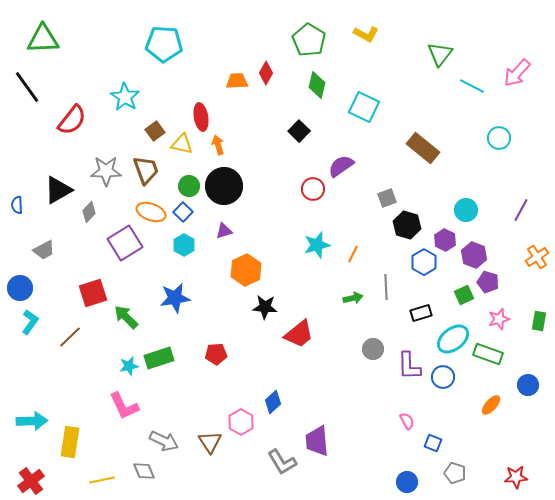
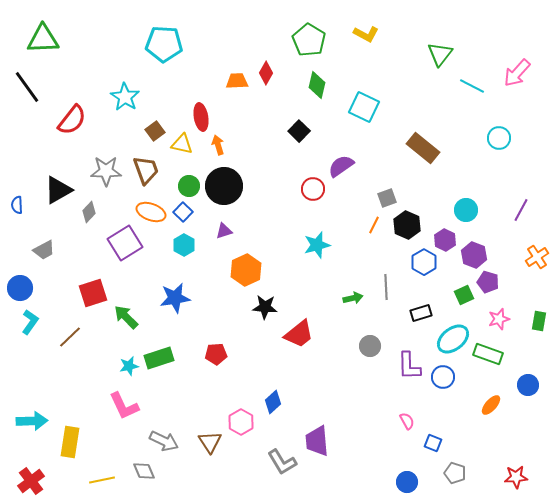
black hexagon at (407, 225): rotated 8 degrees clockwise
orange line at (353, 254): moved 21 px right, 29 px up
gray circle at (373, 349): moved 3 px left, 3 px up
